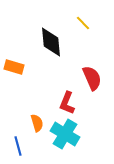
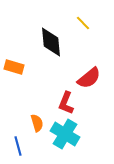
red semicircle: moved 3 px left; rotated 75 degrees clockwise
red L-shape: moved 1 px left
